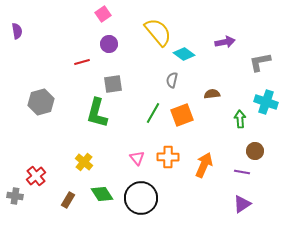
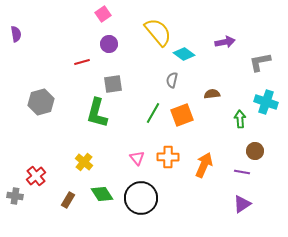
purple semicircle: moved 1 px left, 3 px down
